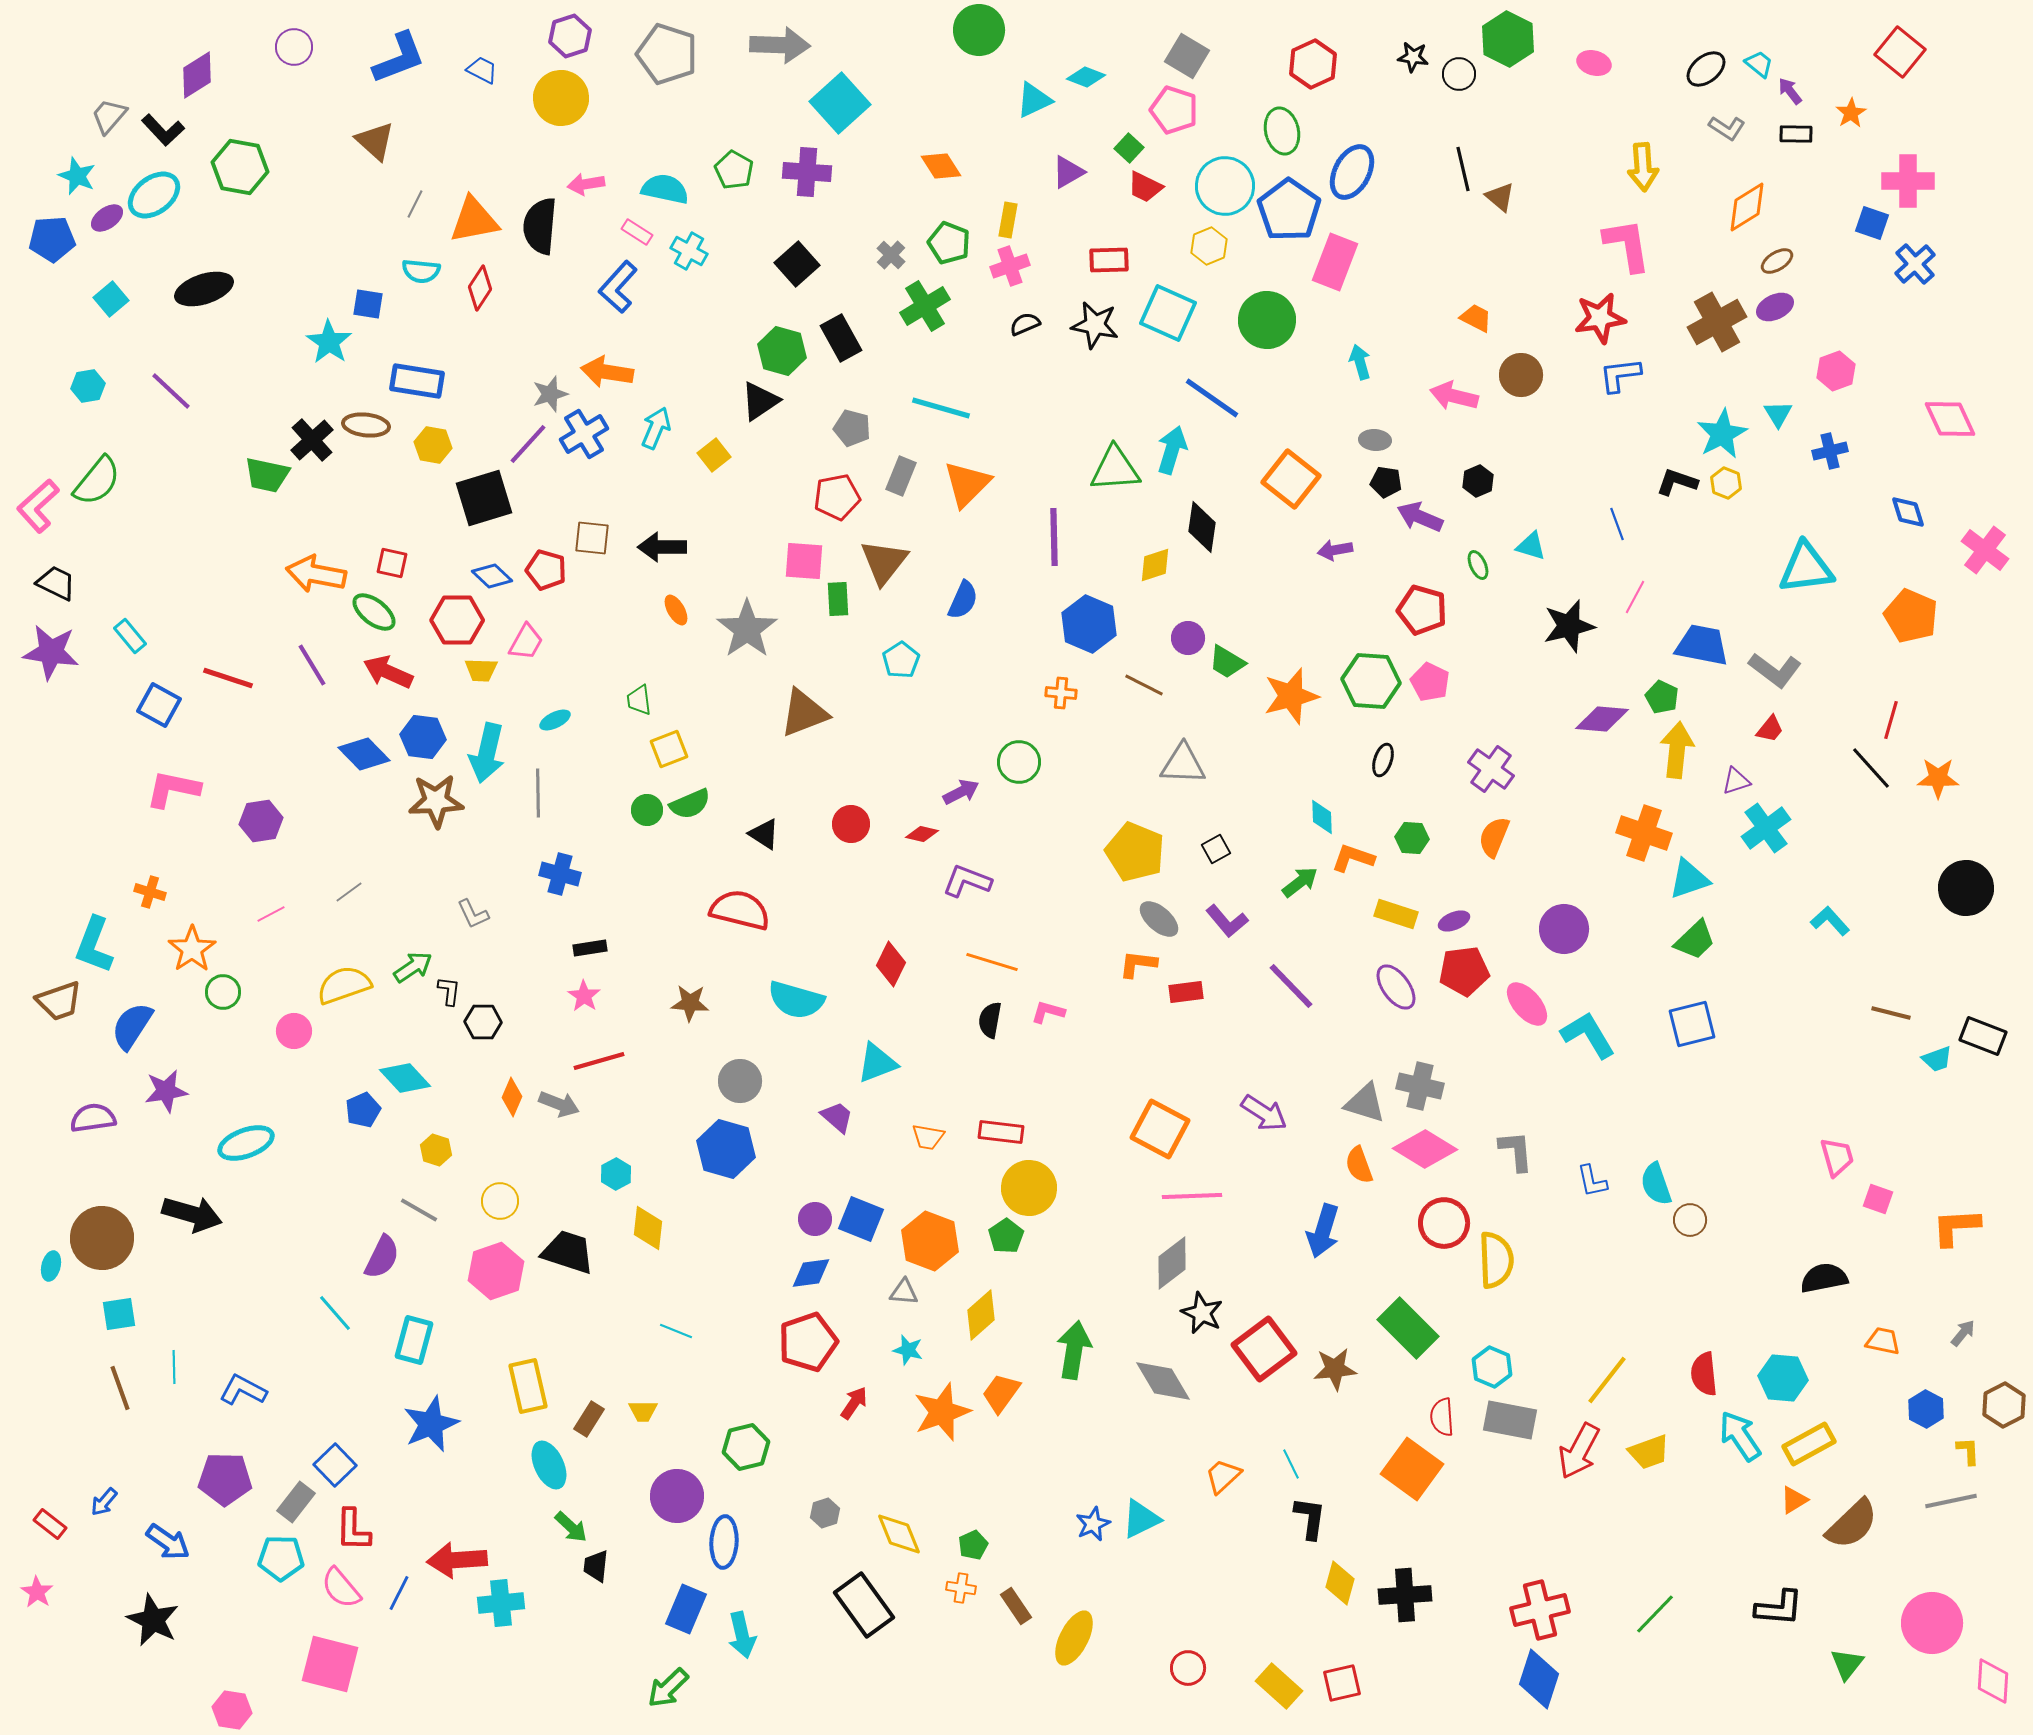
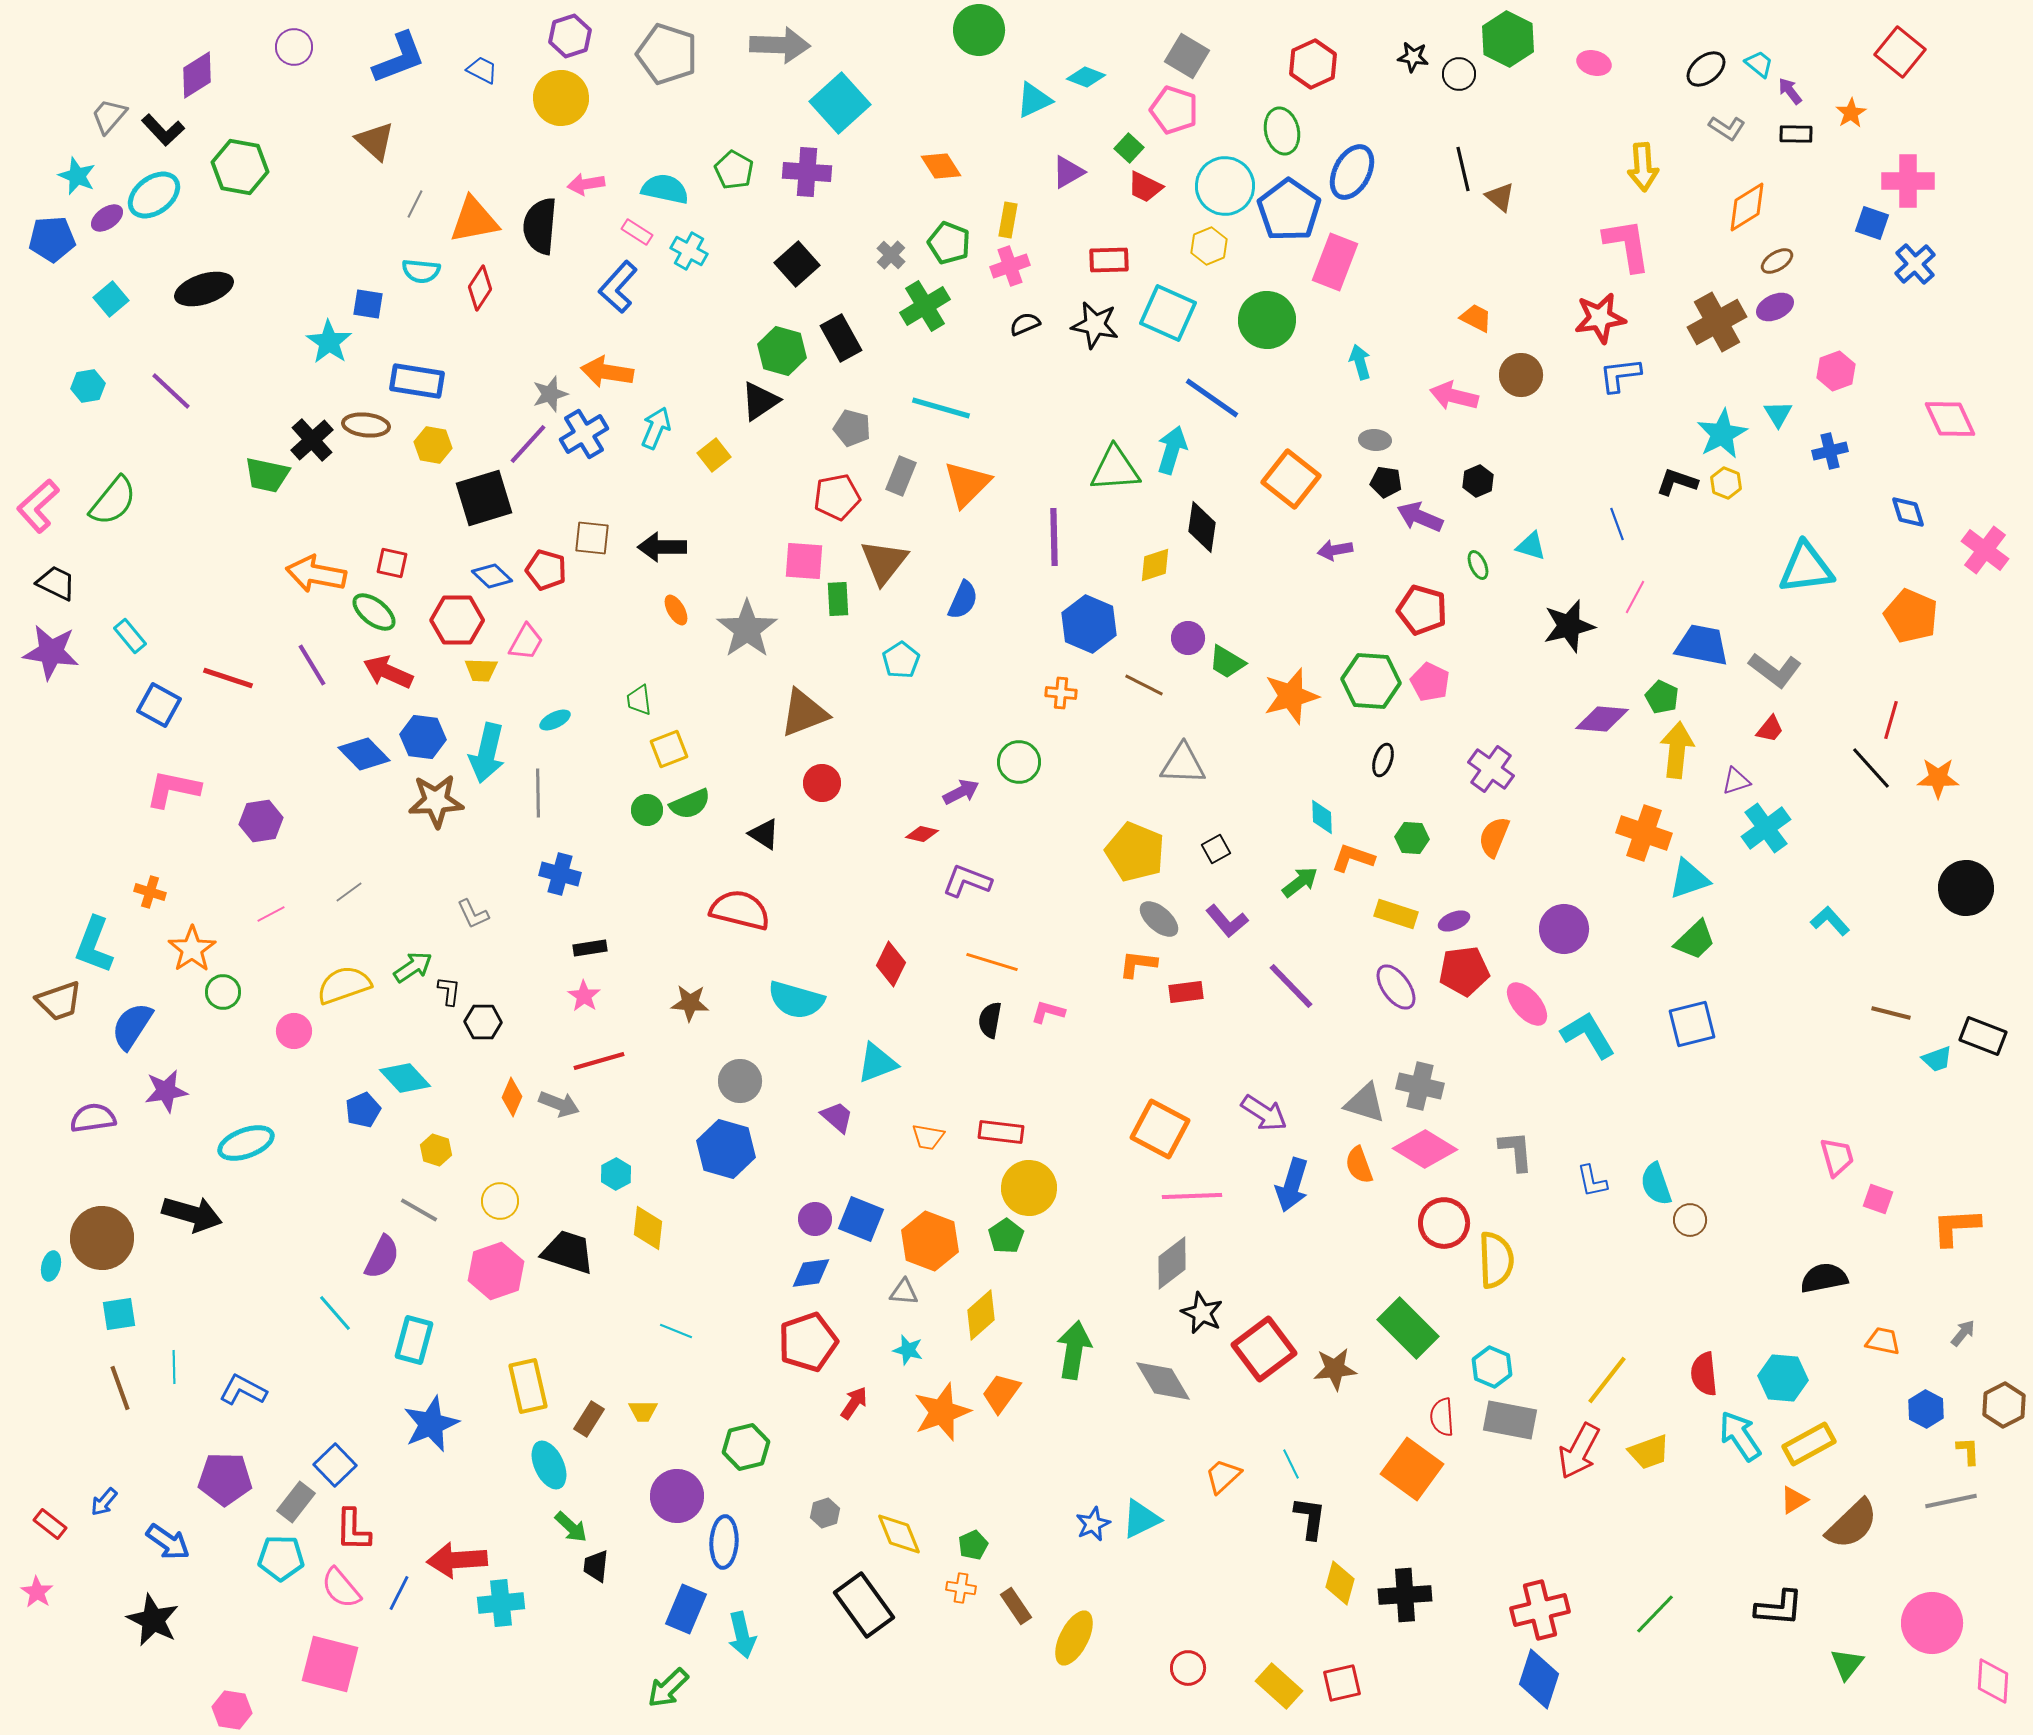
green semicircle at (97, 481): moved 16 px right, 20 px down
red circle at (851, 824): moved 29 px left, 41 px up
blue arrow at (1323, 1231): moved 31 px left, 46 px up
